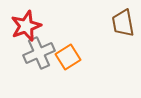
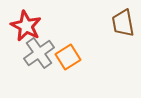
red star: rotated 24 degrees counterclockwise
gray cross: rotated 12 degrees counterclockwise
